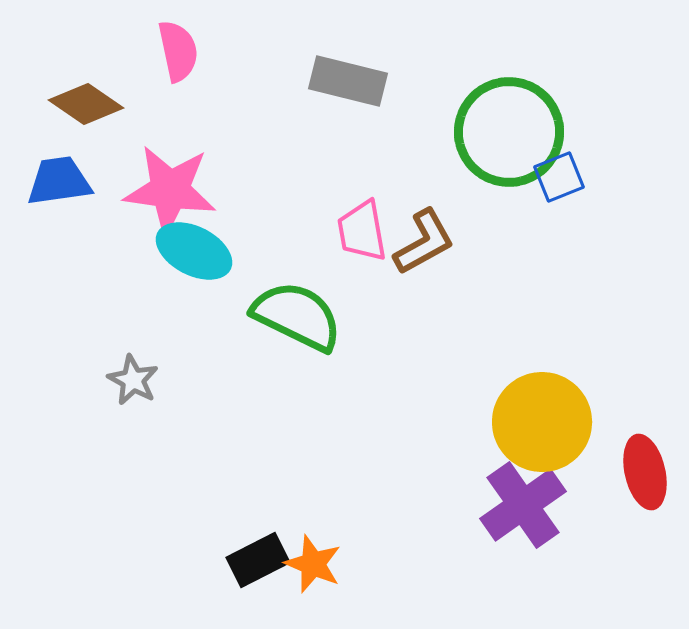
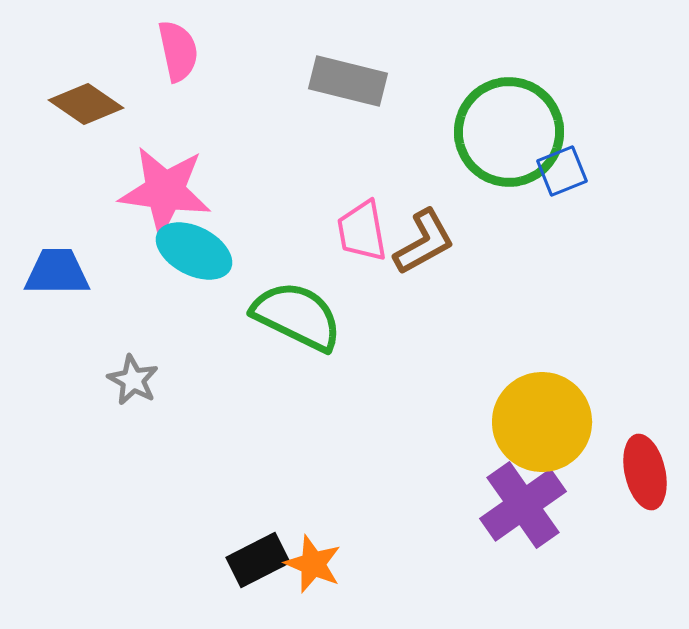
blue square: moved 3 px right, 6 px up
blue trapezoid: moved 2 px left, 91 px down; rotated 8 degrees clockwise
pink star: moved 5 px left, 1 px down
